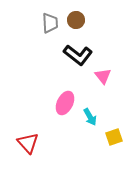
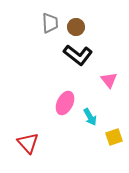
brown circle: moved 7 px down
pink triangle: moved 6 px right, 4 px down
